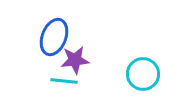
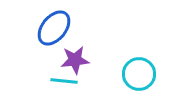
blue ellipse: moved 9 px up; rotated 18 degrees clockwise
cyan circle: moved 4 px left
